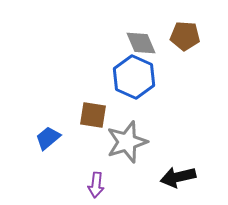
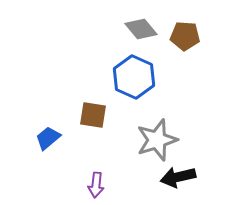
gray diamond: moved 14 px up; rotated 16 degrees counterclockwise
gray star: moved 30 px right, 2 px up
